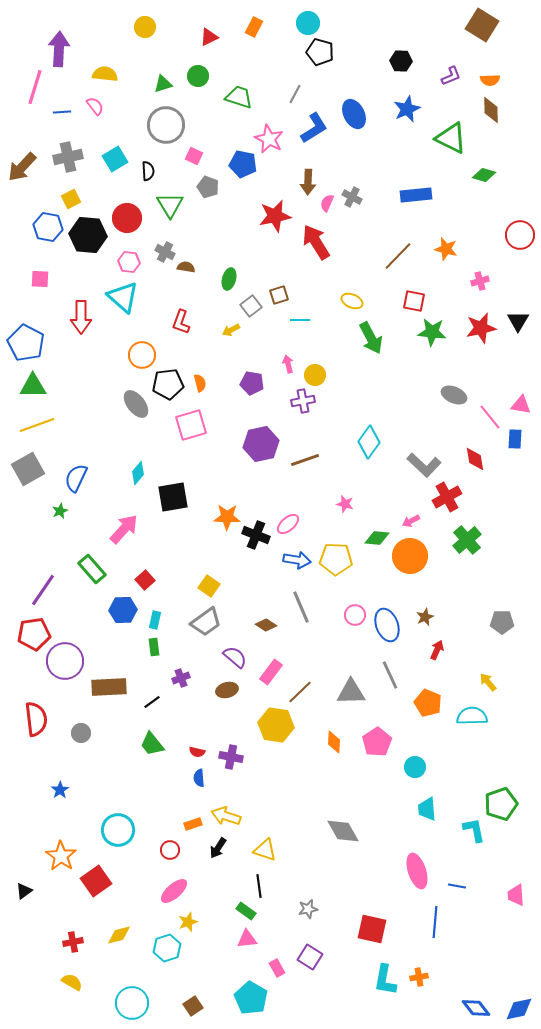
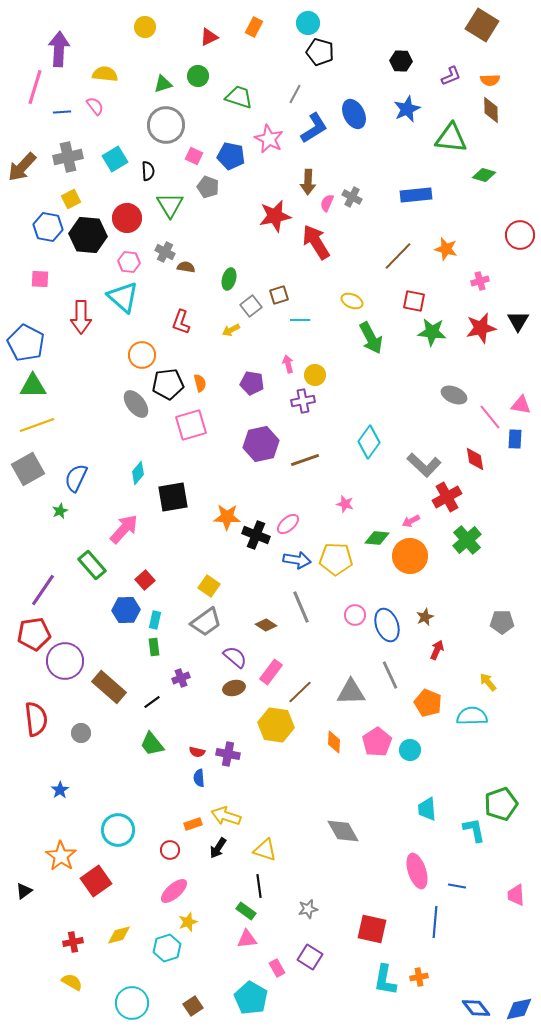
green triangle at (451, 138): rotated 20 degrees counterclockwise
blue pentagon at (243, 164): moved 12 px left, 8 px up
green rectangle at (92, 569): moved 4 px up
blue hexagon at (123, 610): moved 3 px right
brown rectangle at (109, 687): rotated 44 degrees clockwise
brown ellipse at (227, 690): moved 7 px right, 2 px up
purple cross at (231, 757): moved 3 px left, 3 px up
cyan circle at (415, 767): moved 5 px left, 17 px up
